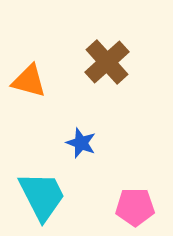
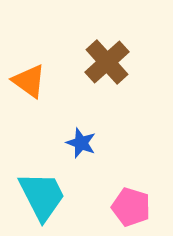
orange triangle: rotated 21 degrees clockwise
pink pentagon: moved 4 px left; rotated 18 degrees clockwise
